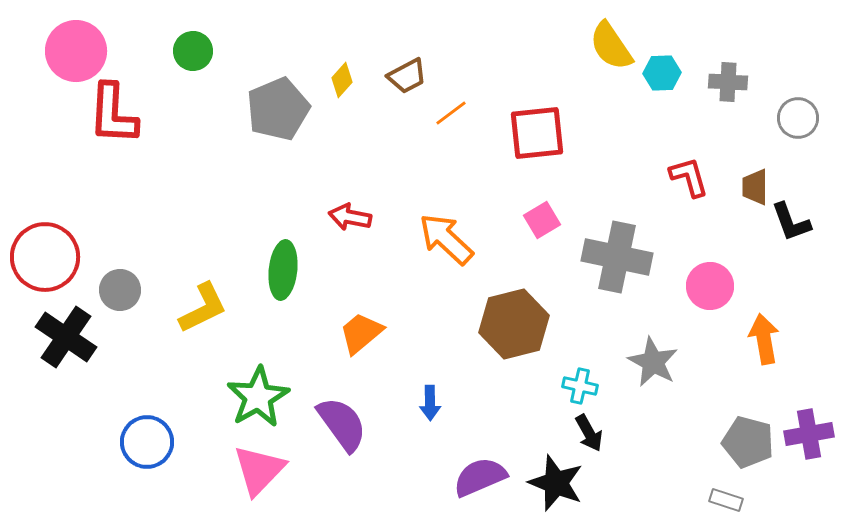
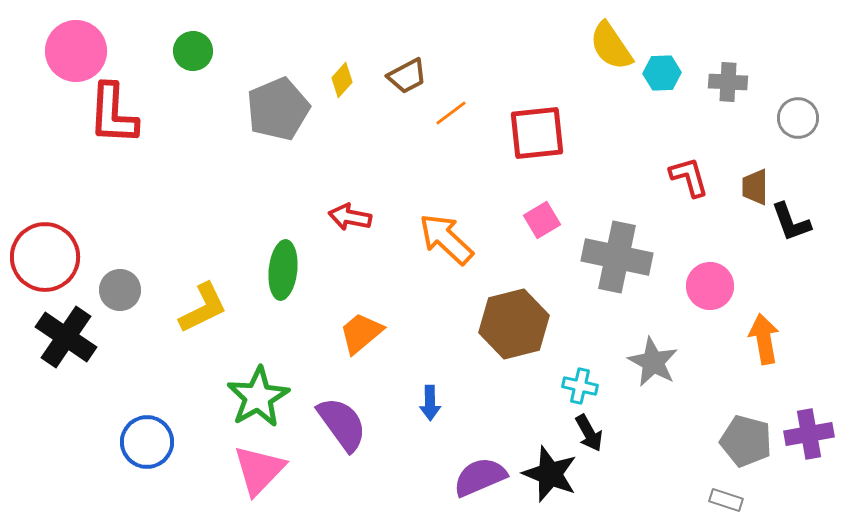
gray pentagon at (748, 442): moved 2 px left, 1 px up
black star at (556, 483): moved 6 px left, 9 px up
